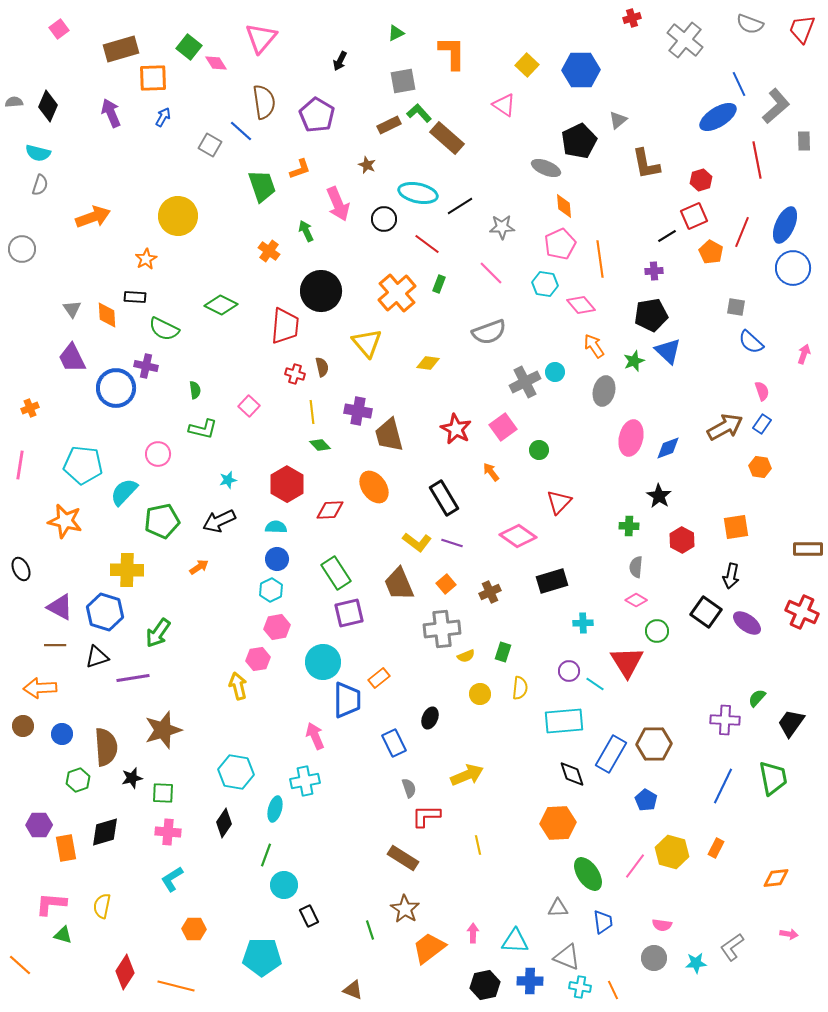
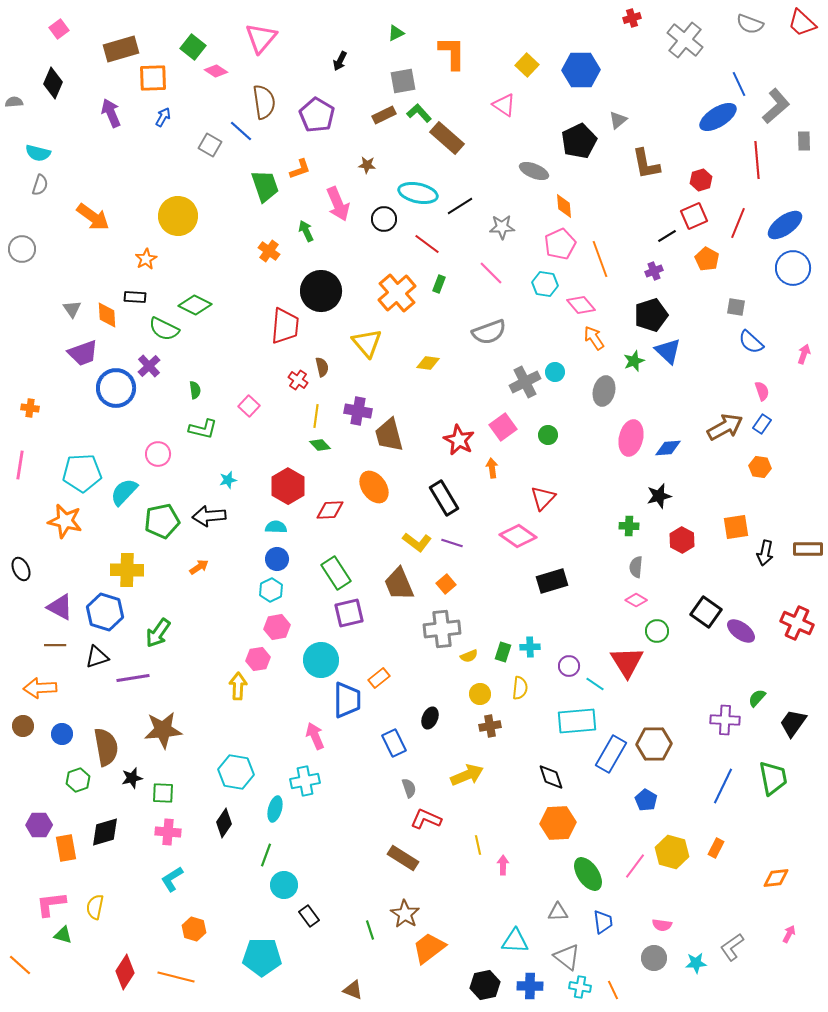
red trapezoid at (802, 29): moved 6 px up; rotated 68 degrees counterclockwise
green square at (189, 47): moved 4 px right
pink diamond at (216, 63): moved 8 px down; rotated 25 degrees counterclockwise
black diamond at (48, 106): moved 5 px right, 23 px up
brown rectangle at (389, 125): moved 5 px left, 10 px up
red line at (757, 160): rotated 6 degrees clockwise
brown star at (367, 165): rotated 18 degrees counterclockwise
gray ellipse at (546, 168): moved 12 px left, 3 px down
green trapezoid at (262, 186): moved 3 px right
orange arrow at (93, 217): rotated 56 degrees clockwise
blue ellipse at (785, 225): rotated 30 degrees clockwise
red line at (742, 232): moved 4 px left, 9 px up
orange pentagon at (711, 252): moved 4 px left, 7 px down
orange line at (600, 259): rotated 12 degrees counterclockwise
purple cross at (654, 271): rotated 18 degrees counterclockwise
green diamond at (221, 305): moved 26 px left
black pentagon at (651, 315): rotated 8 degrees counterclockwise
orange arrow at (594, 346): moved 8 px up
purple trapezoid at (72, 358): moved 11 px right, 5 px up; rotated 84 degrees counterclockwise
purple cross at (146, 366): moved 3 px right; rotated 35 degrees clockwise
red cross at (295, 374): moved 3 px right, 6 px down; rotated 18 degrees clockwise
orange cross at (30, 408): rotated 30 degrees clockwise
yellow line at (312, 412): moved 4 px right, 4 px down; rotated 15 degrees clockwise
red star at (456, 429): moved 3 px right, 11 px down
blue diamond at (668, 448): rotated 16 degrees clockwise
green circle at (539, 450): moved 9 px right, 15 px up
cyan pentagon at (83, 465): moved 1 px left, 8 px down; rotated 9 degrees counterclockwise
orange arrow at (491, 472): moved 1 px right, 4 px up; rotated 30 degrees clockwise
red hexagon at (287, 484): moved 1 px right, 2 px down
black star at (659, 496): rotated 25 degrees clockwise
red triangle at (559, 502): moved 16 px left, 4 px up
black arrow at (219, 521): moved 10 px left, 5 px up; rotated 20 degrees clockwise
black arrow at (731, 576): moved 34 px right, 23 px up
brown cross at (490, 592): moved 134 px down; rotated 15 degrees clockwise
red cross at (802, 612): moved 5 px left, 11 px down
cyan cross at (583, 623): moved 53 px left, 24 px down
purple ellipse at (747, 623): moved 6 px left, 8 px down
yellow semicircle at (466, 656): moved 3 px right
cyan circle at (323, 662): moved 2 px left, 2 px up
purple circle at (569, 671): moved 5 px up
yellow arrow at (238, 686): rotated 16 degrees clockwise
cyan rectangle at (564, 721): moved 13 px right
black trapezoid at (791, 723): moved 2 px right
brown star at (163, 730): rotated 12 degrees clockwise
brown semicircle at (106, 747): rotated 6 degrees counterclockwise
black diamond at (572, 774): moved 21 px left, 3 px down
red L-shape at (426, 816): moved 3 px down; rotated 24 degrees clockwise
pink L-shape at (51, 904): rotated 12 degrees counterclockwise
yellow semicircle at (102, 906): moved 7 px left, 1 px down
gray triangle at (558, 908): moved 4 px down
brown star at (405, 909): moved 5 px down
black rectangle at (309, 916): rotated 10 degrees counterclockwise
orange hexagon at (194, 929): rotated 15 degrees clockwise
pink arrow at (473, 933): moved 30 px right, 68 px up
pink arrow at (789, 934): rotated 72 degrees counterclockwise
gray triangle at (567, 957): rotated 16 degrees clockwise
blue cross at (530, 981): moved 5 px down
orange line at (176, 986): moved 9 px up
